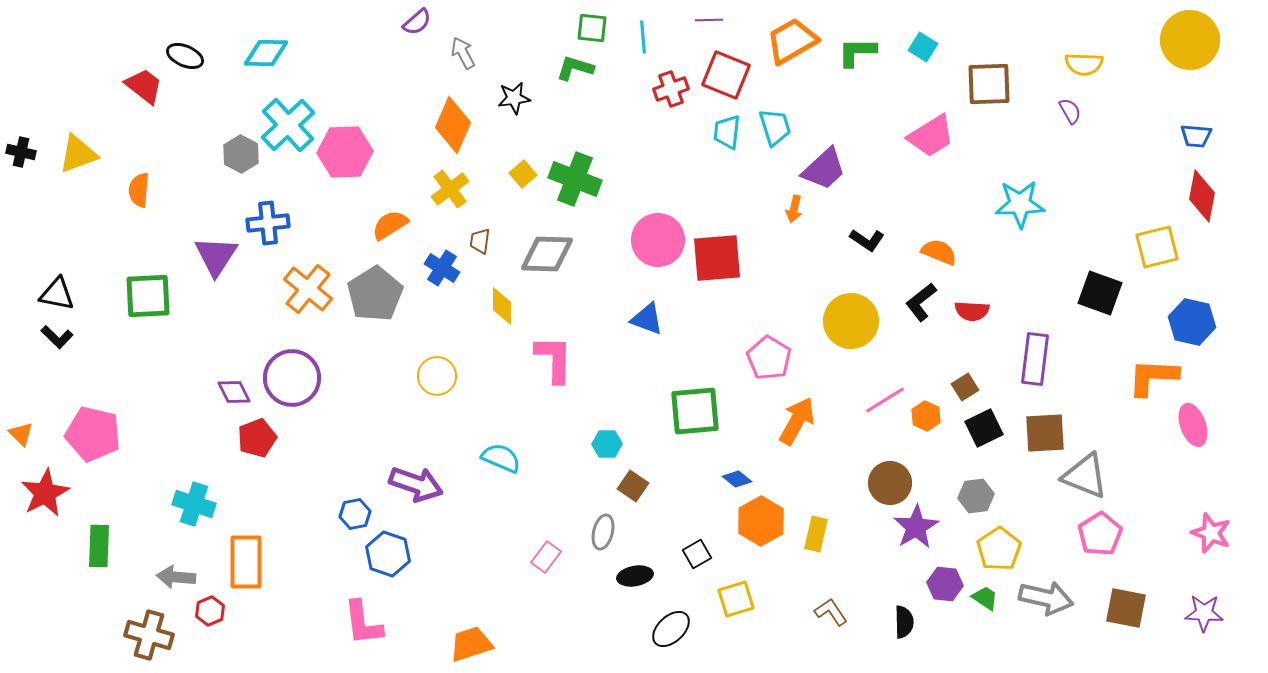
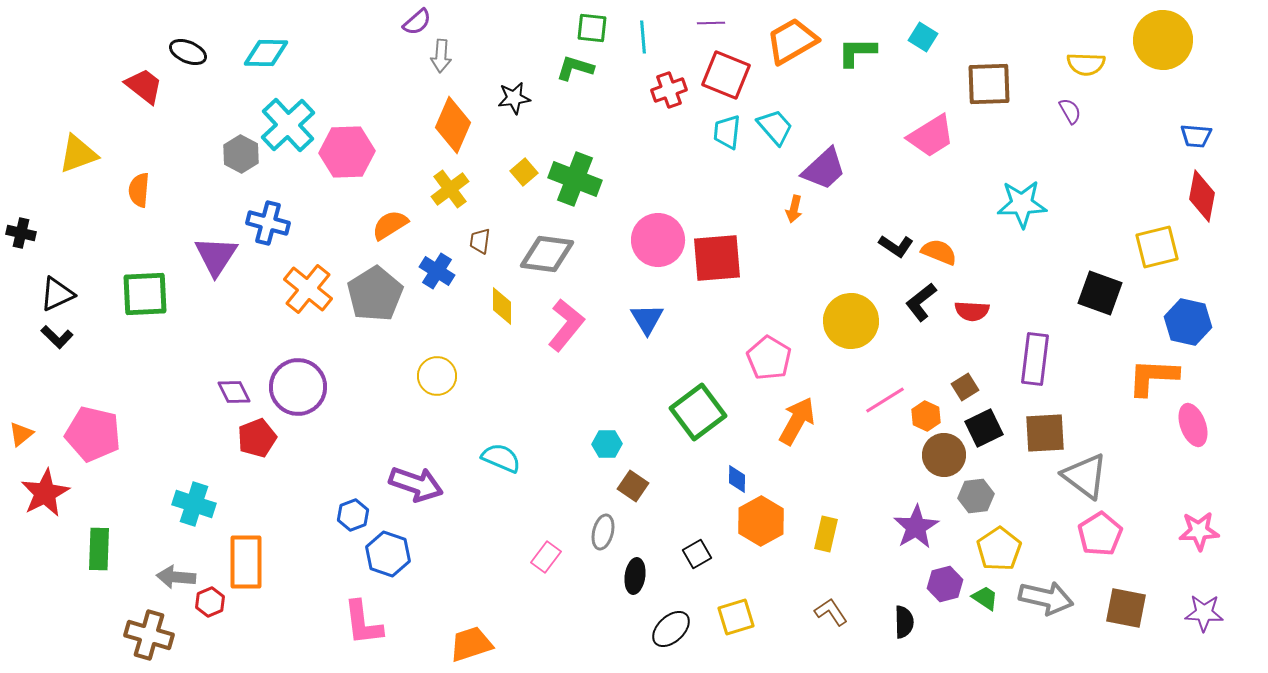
purple line at (709, 20): moved 2 px right, 3 px down
yellow circle at (1190, 40): moved 27 px left
cyan square at (923, 47): moved 10 px up
gray arrow at (463, 53): moved 22 px left, 3 px down; rotated 148 degrees counterclockwise
black ellipse at (185, 56): moved 3 px right, 4 px up
yellow semicircle at (1084, 64): moved 2 px right
red cross at (671, 89): moved 2 px left, 1 px down
cyan trapezoid at (775, 127): rotated 24 degrees counterclockwise
black cross at (21, 152): moved 81 px down
pink hexagon at (345, 152): moved 2 px right
yellow square at (523, 174): moved 1 px right, 2 px up
cyan star at (1020, 204): moved 2 px right
blue cross at (268, 223): rotated 21 degrees clockwise
black L-shape at (867, 240): moved 29 px right, 6 px down
gray diamond at (547, 254): rotated 6 degrees clockwise
blue cross at (442, 268): moved 5 px left, 3 px down
black triangle at (57, 294): rotated 36 degrees counterclockwise
green square at (148, 296): moved 3 px left, 2 px up
blue triangle at (647, 319): rotated 39 degrees clockwise
blue hexagon at (1192, 322): moved 4 px left
pink L-shape at (554, 359): moved 12 px right, 34 px up; rotated 38 degrees clockwise
purple circle at (292, 378): moved 6 px right, 9 px down
green square at (695, 411): moved 3 px right, 1 px down; rotated 32 degrees counterclockwise
orange triangle at (21, 434): rotated 36 degrees clockwise
gray triangle at (1085, 476): rotated 15 degrees clockwise
blue diamond at (737, 479): rotated 52 degrees clockwise
brown circle at (890, 483): moved 54 px right, 28 px up
blue hexagon at (355, 514): moved 2 px left, 1 px down; rotated 8 degrees counterclockwise
pink star at (1211, 533): moved 12 px left, 2 px up; rotated 24 degrees counterclockwise
yellow rectangle at (816, 534): moved 10 px right
green rectangle at (99, 546): moved 3 px down
black ellipse at (635, 576): rotated 72 degrees counterclockwise
purple hexagon at (945, 584): rotated 20 degrees counterclockwise
yellow square at (736, 599): moved 18 px down
red hexagon at (210, 611): moved 9 px up
